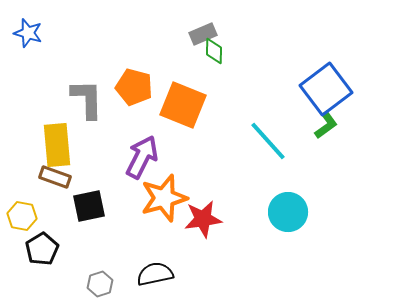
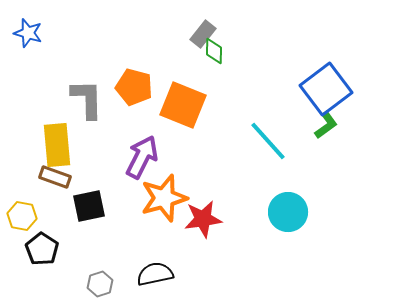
gray rectangle: rotated 28 degrees counterclockwise
black pentagon: rotated 8 degrees counterclockwise
